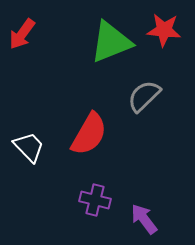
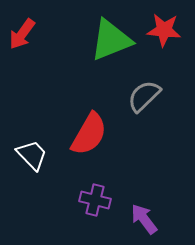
green triangle: moved 2 px up
white trapezoid: moved 3 px right, 8 px down
